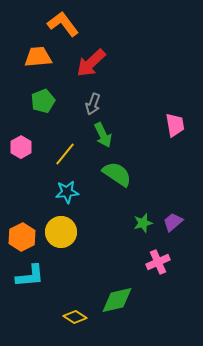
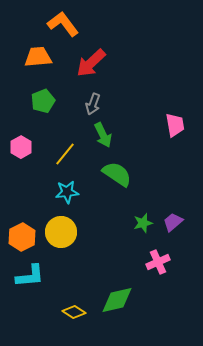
yellow diamond: moved 1 px left, 5 px up
